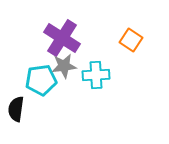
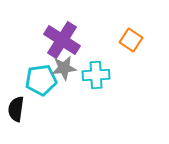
purple cross: moved 2 px down
gray star: moved 2 px down
